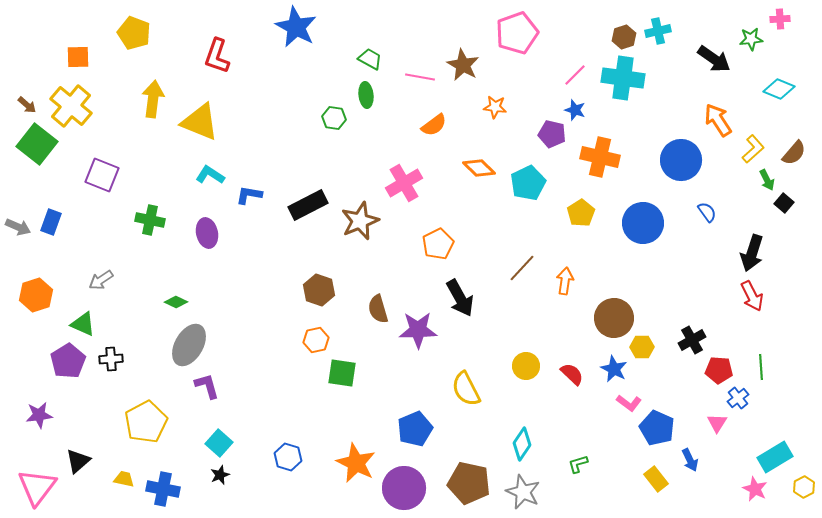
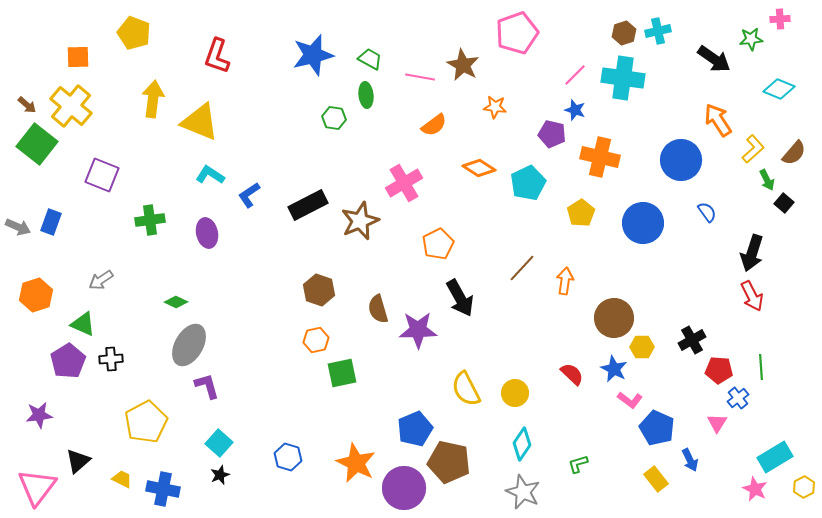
blue star at (296, 27): moved 17 px right, 28 px down; rotated 30 degrees clockwise
brown hexagon at (624, 37): moved 4 px up
orange diamond at (479, 168): rotated 12 degrees counterclockwise
blue L-shape at (249, 195): rotated 44 degrees counterclockwise
green cross at (150, 220): rotated 20 degrees counterclockwise
yellow circle at (526, 366): moved 11 px left, 27 px down
green square at (342, 373): rotated 20 degrees counterclockwise
pink L-shape at (629, 403): moved 1 px right, 3 px up
yellow trapezoid at (124, 479): moved 2 px left; rotated 15 degrees clockwise
brown pentagon at (469, 483): moved 20 px left, 21 px up
